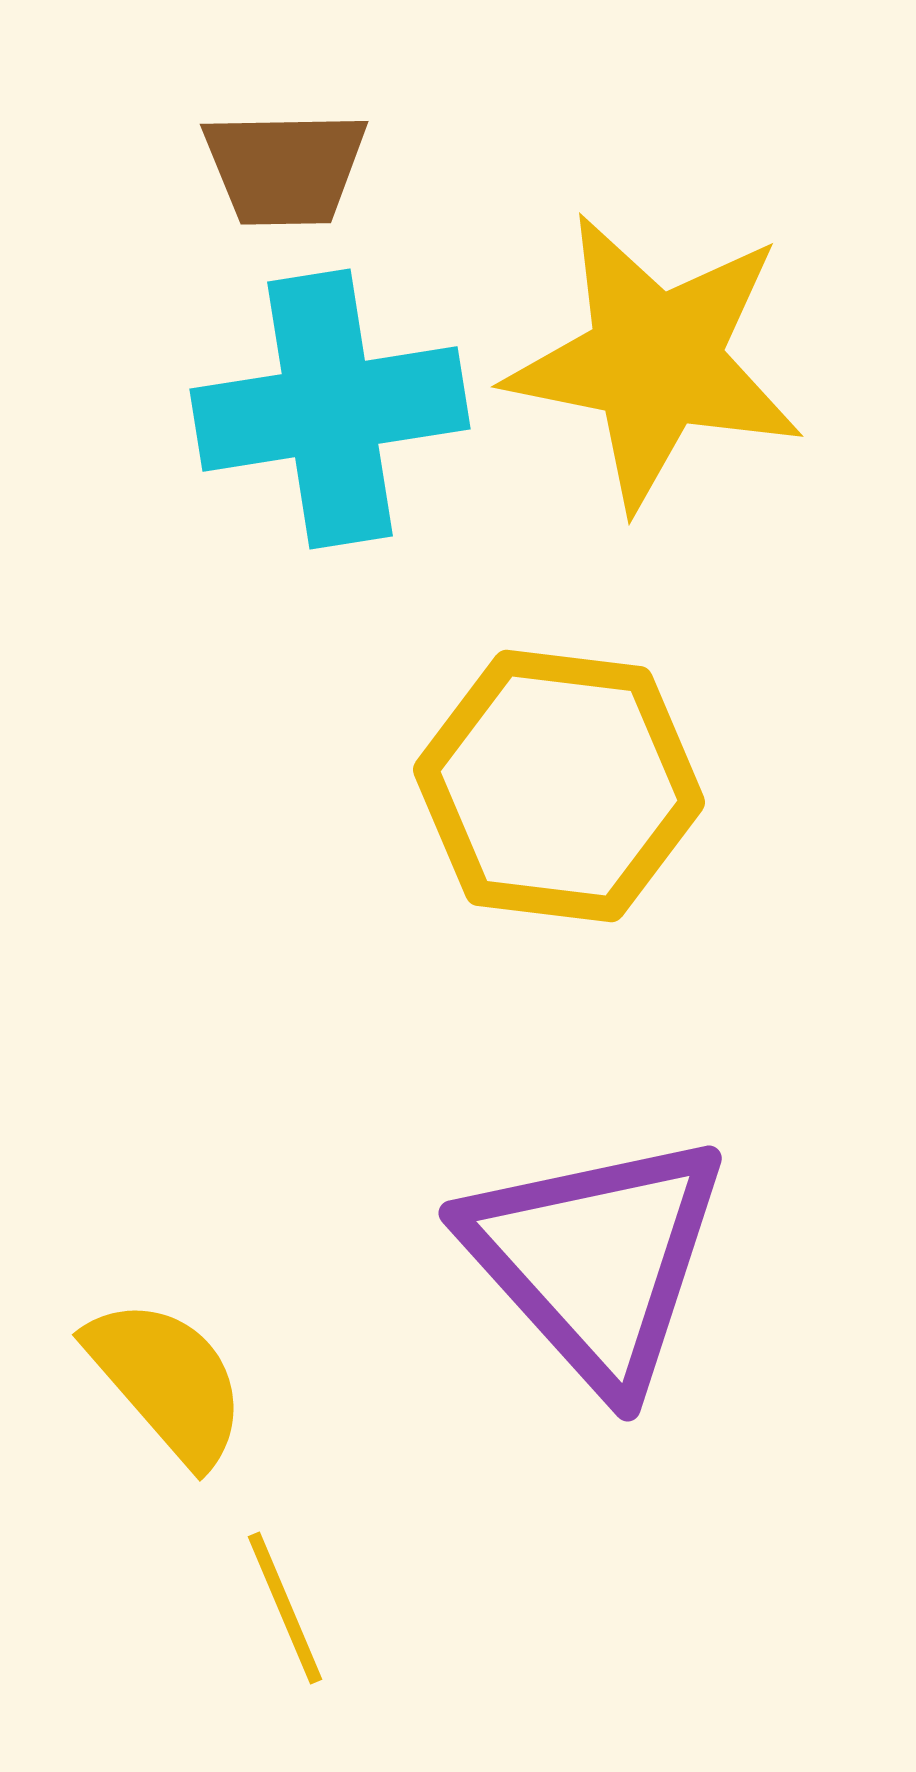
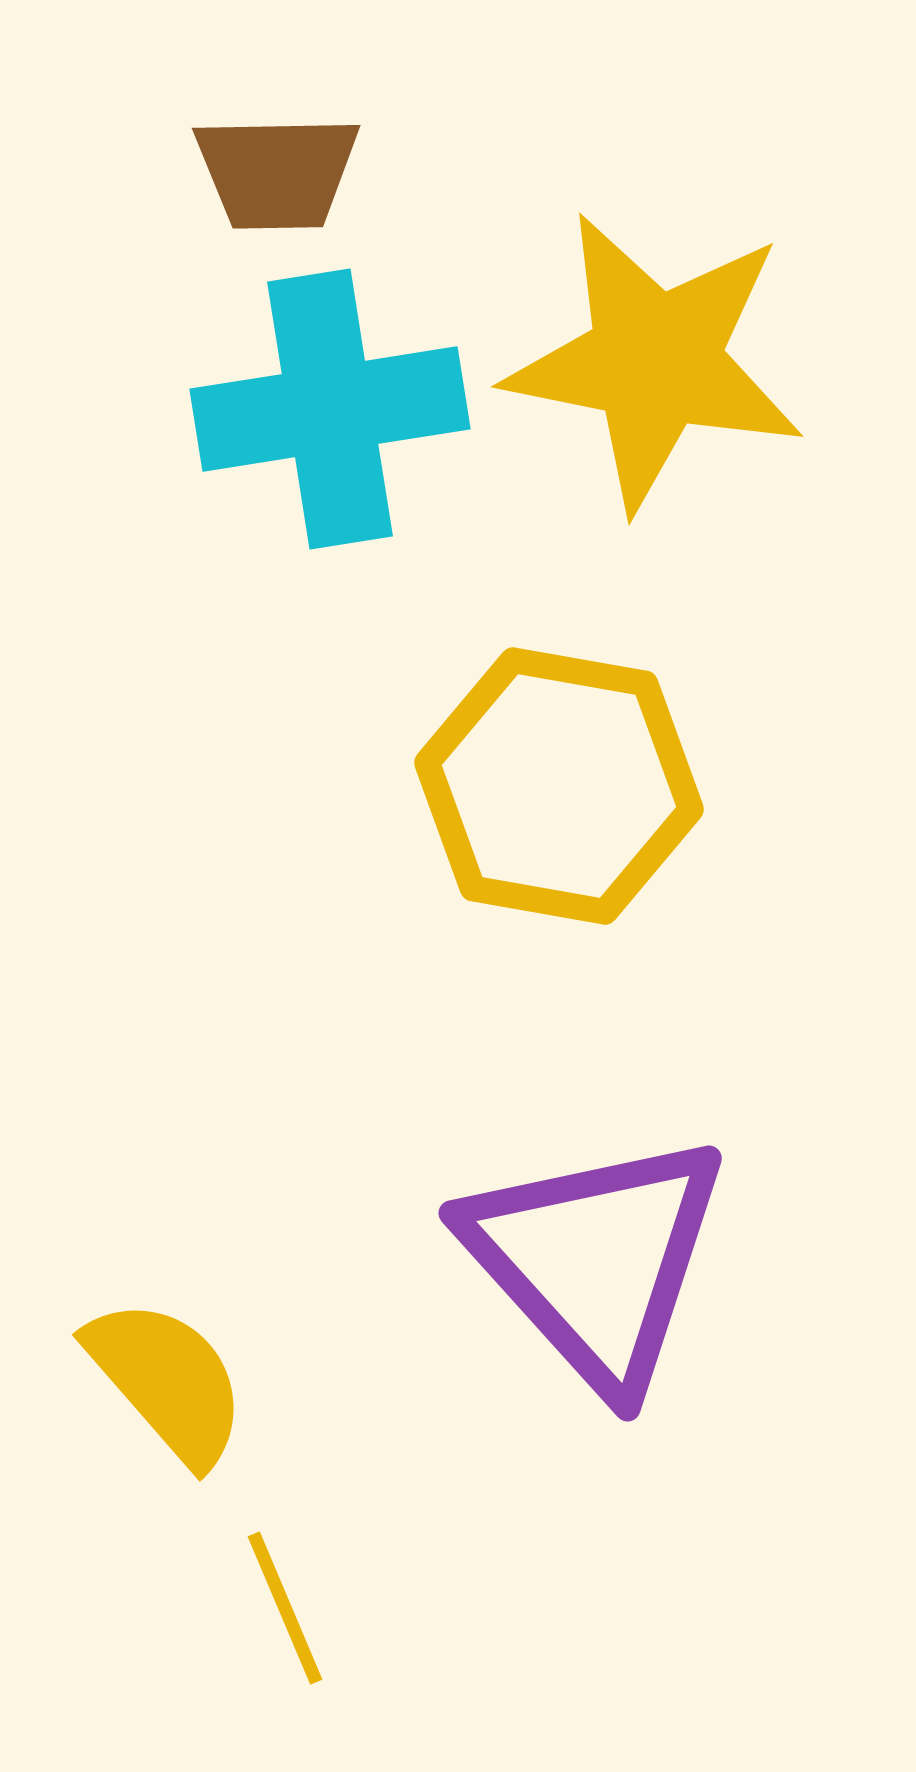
brown trapezoid: moved 8 px left, 4 px down
yellow hexagon: rotated 3 degrees clockwise
